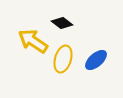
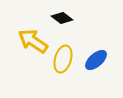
black diamond: moved 5 px up
